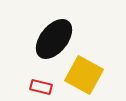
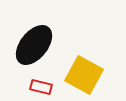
black ellipse: moved 20 px left, 6 px down
